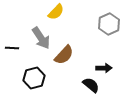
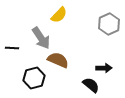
yellow semicircle: moved 3 px right, 3 px down
brown semicircle: moved 6 px left, 5 px down; rotated 110 degrees counterclockwise
